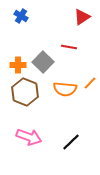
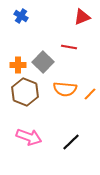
red triangle: rotated 12 degrees clockwise
orange line: moved 11 px down
